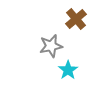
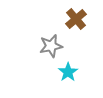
cyan star: moved 2 px down
